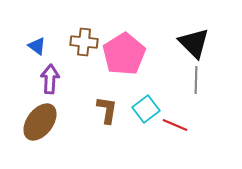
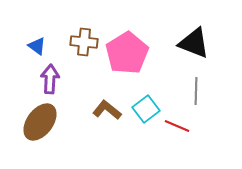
black triangle: rotated 24 degrees counterclockwise
pink pentagon: moved 3 px right, 1 px up
gray line: moved 11 px down
brown L-shape: rotated 60 degrees counterclockwise
red line: moved 2 px right, 1 px down
